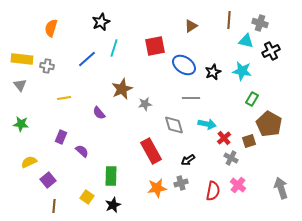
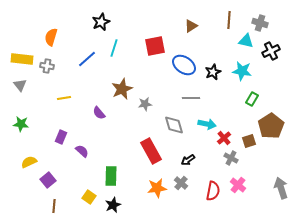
orange semicircle at (51, 28): moved 9 px down
brown pentagon at (269, 124): moved 2 px right, 2 px down; rotated 10 degrees clockwise
gray cross at (181, 183): rotated 32 degrees counterclockwise
yellow square at (87, 197): moved 2 px right
